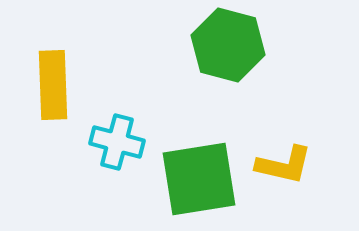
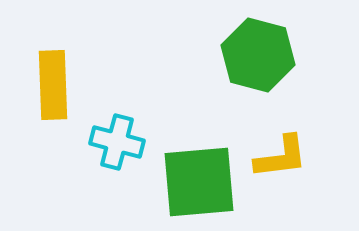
green hexagon: moved 30 px right, 10 px down
yellow L-shape: moved 3 px left, 8 px up; rotated 20 degrees counterclockwise
green square: moved 3 px down; rotated 4 degrees clockwise
